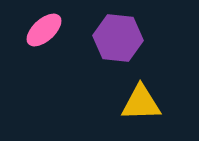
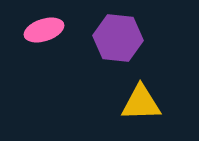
pink ellipse: rotated 24 degrees clockwise
